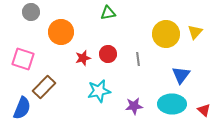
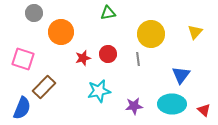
gray circle: moved 3 px right, 1 px down
yellow circle: moved 15 px left
